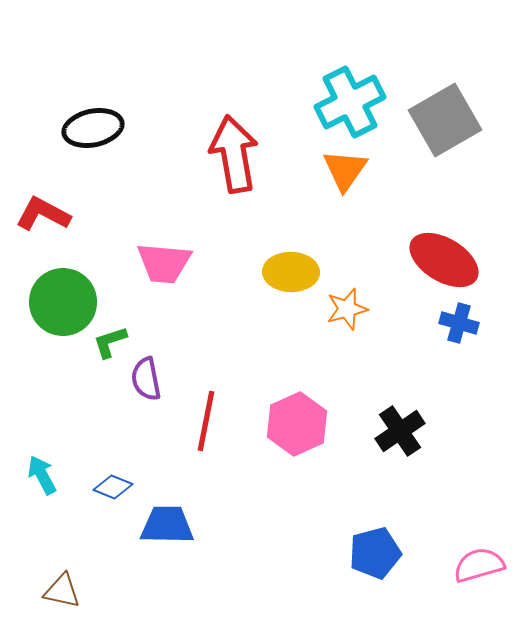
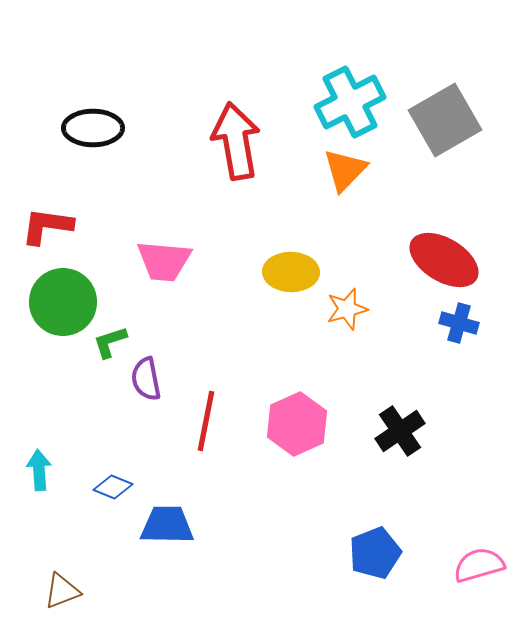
black ellipse: rotated 12 degrees clockwise
red arrow: moved 2 px right, 13 px up
orange triangle: rotated 9 degrees clockwise
red L-shape: moved 4 px right, 12 px down; rotated 20 degrees counterclockwise
pink trapezoid: moved 2 px up
cyan arrow: moved 3 px left, 5 px up; rotated 24 degrees clockwise
blue pentagon: rotated 6 degrees counterclockwise
brown triangle: rotated 33 degrees counterclockwise
